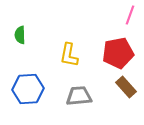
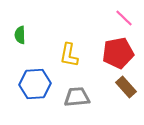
pink line: moved 6 px left, 3 px down; rotated 66 degrees counterclockwise
blue hexagon: moved 7 px right, 5 px up
gray trapezoid: moved 2 px left, 1 px down
